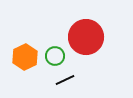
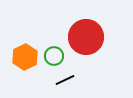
green circle: moved 1 px left
